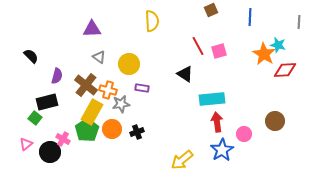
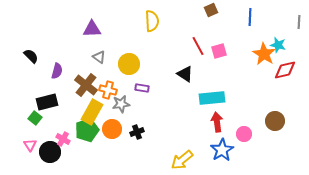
red diamond: rotated 10 degrees counterclockwise
purple semicircle: moved 5 px up
cyan rectangle: moved 1 px up
green pentagon: rotated 15 degrees clockwise
pink triangle: moved 4 px right, 1 px down; rotated 24 degrees counterclockwise
